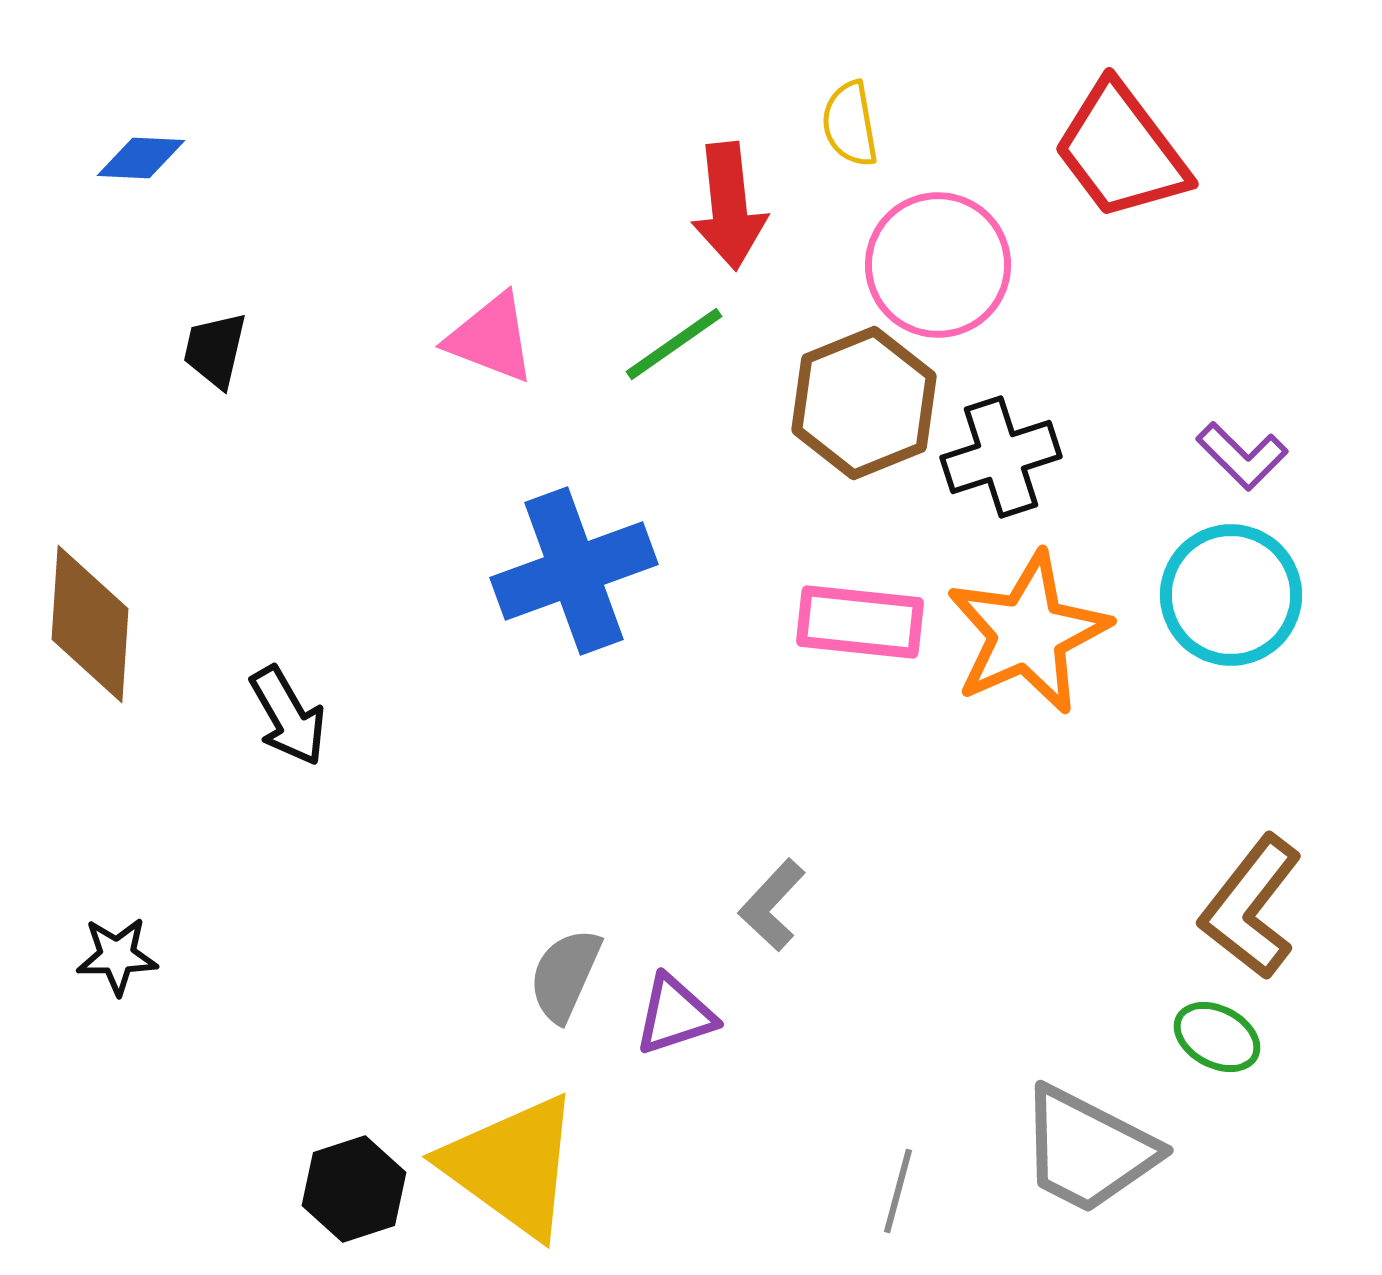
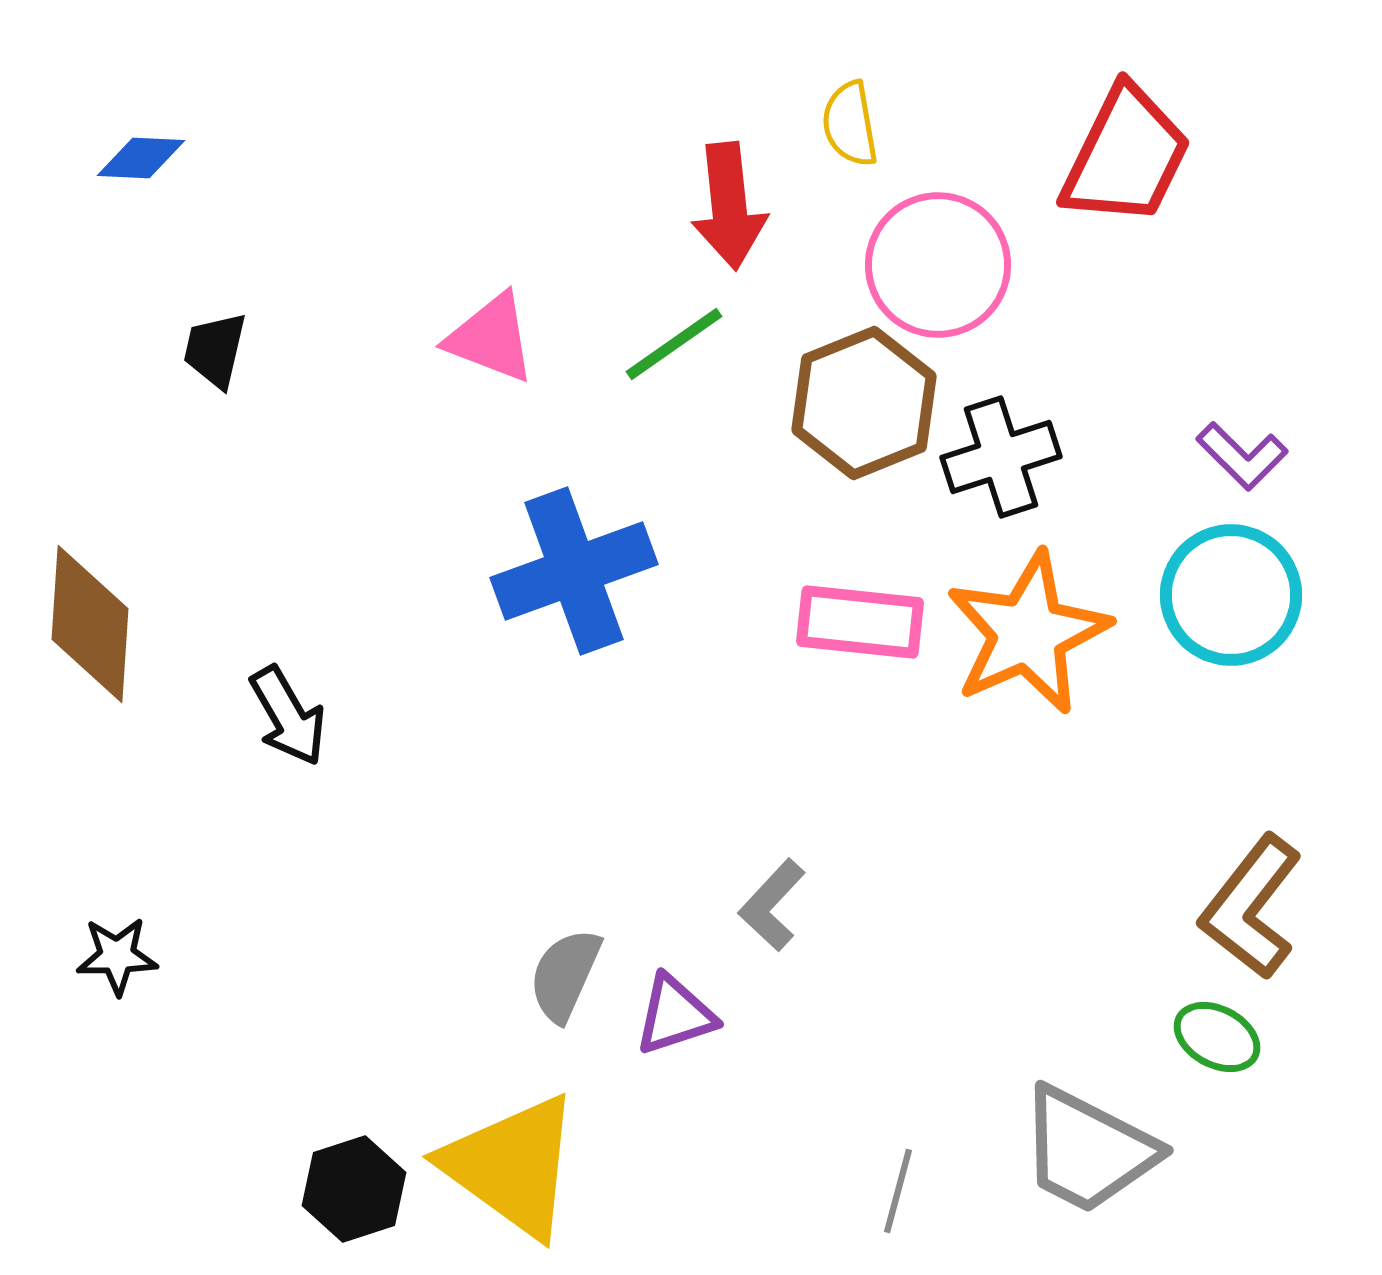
red trapezoid: moved 5 px right, 5 px down; rotated 117 degrees counterclockwise
